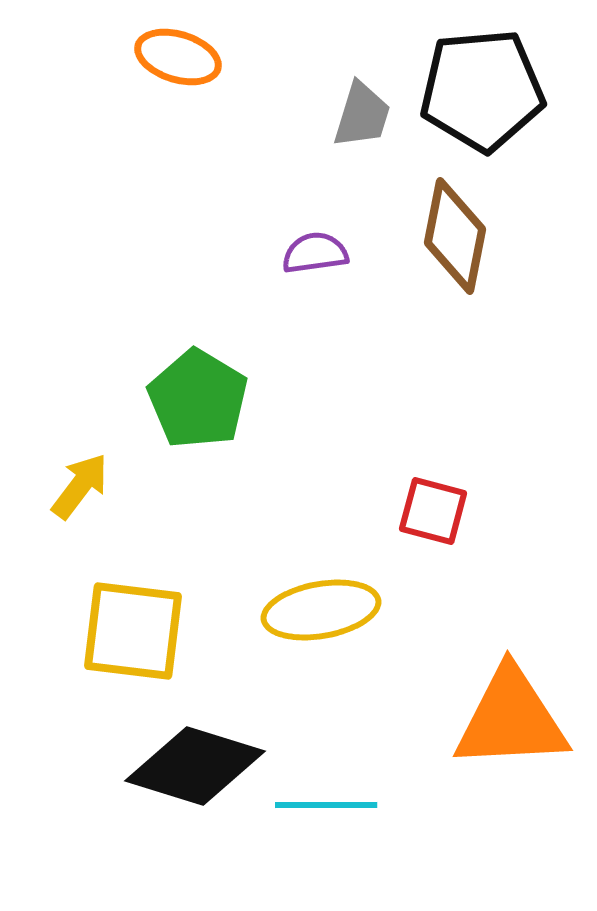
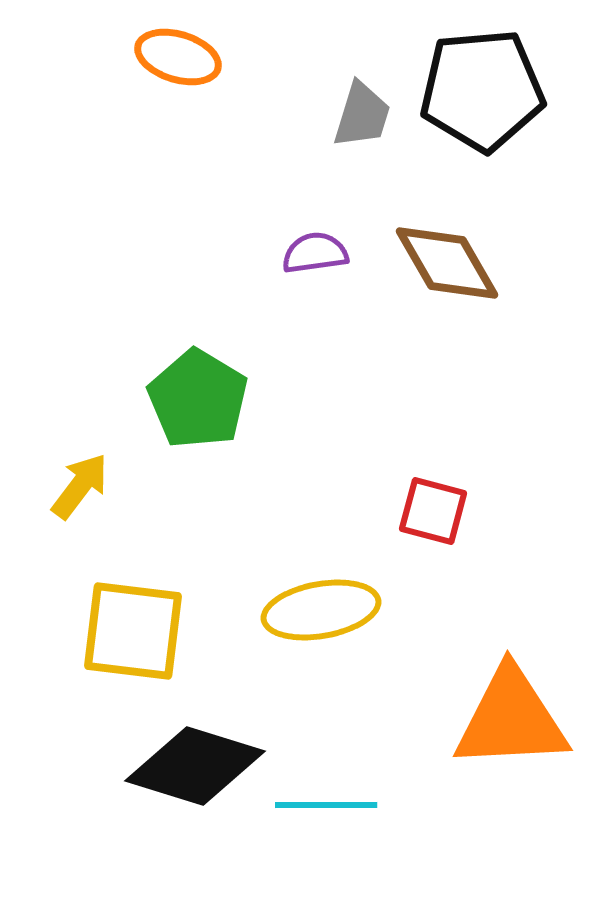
brown diamond: moved 8 px left, 27 px down; rotated 41 degrees counterclockwise
